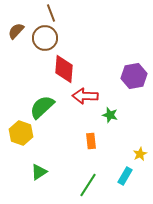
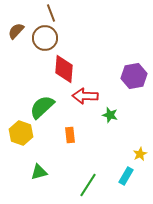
orange rectangle: moved 21 px left, 6 px up
green triangle: rotated 18 degrees clockwise
cyan rectangle: moved 1 px right
